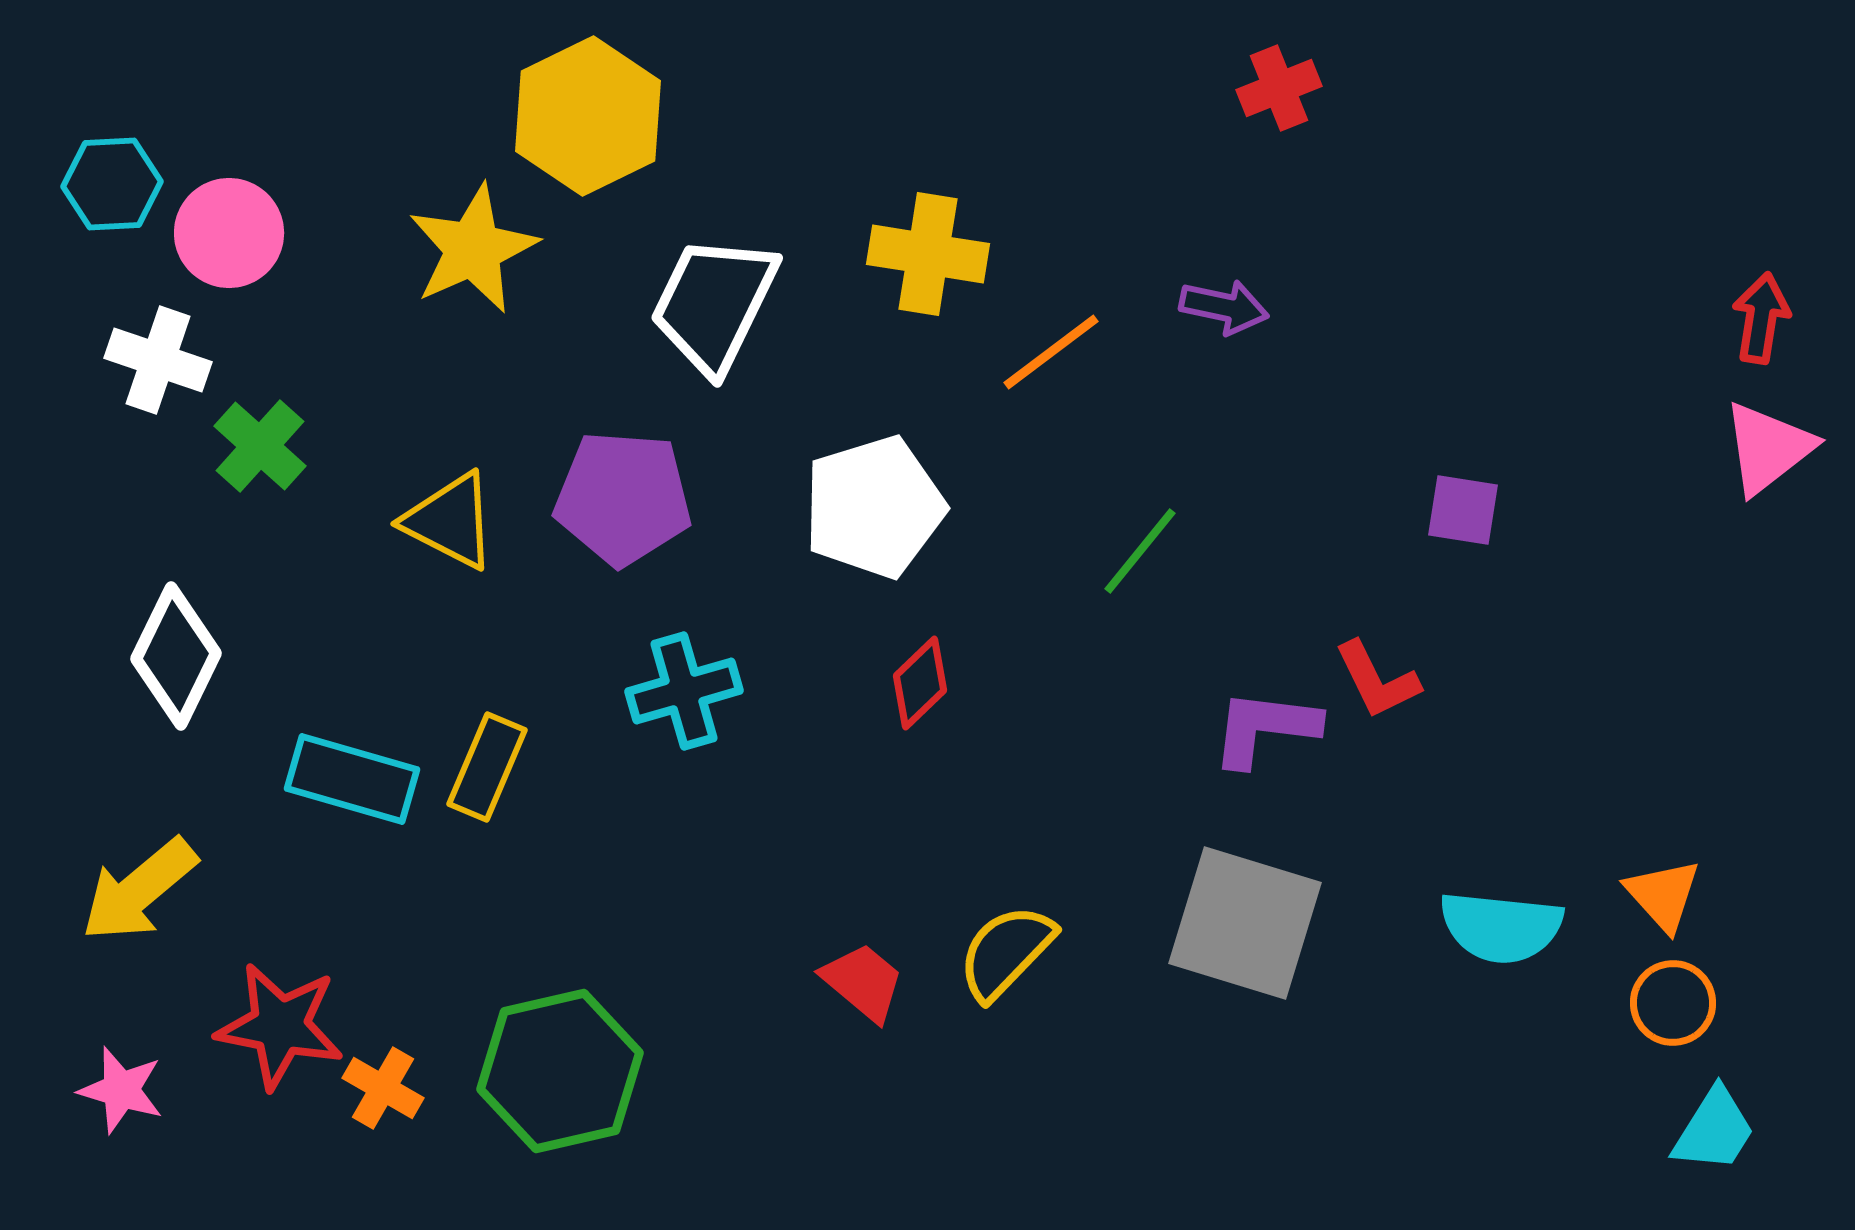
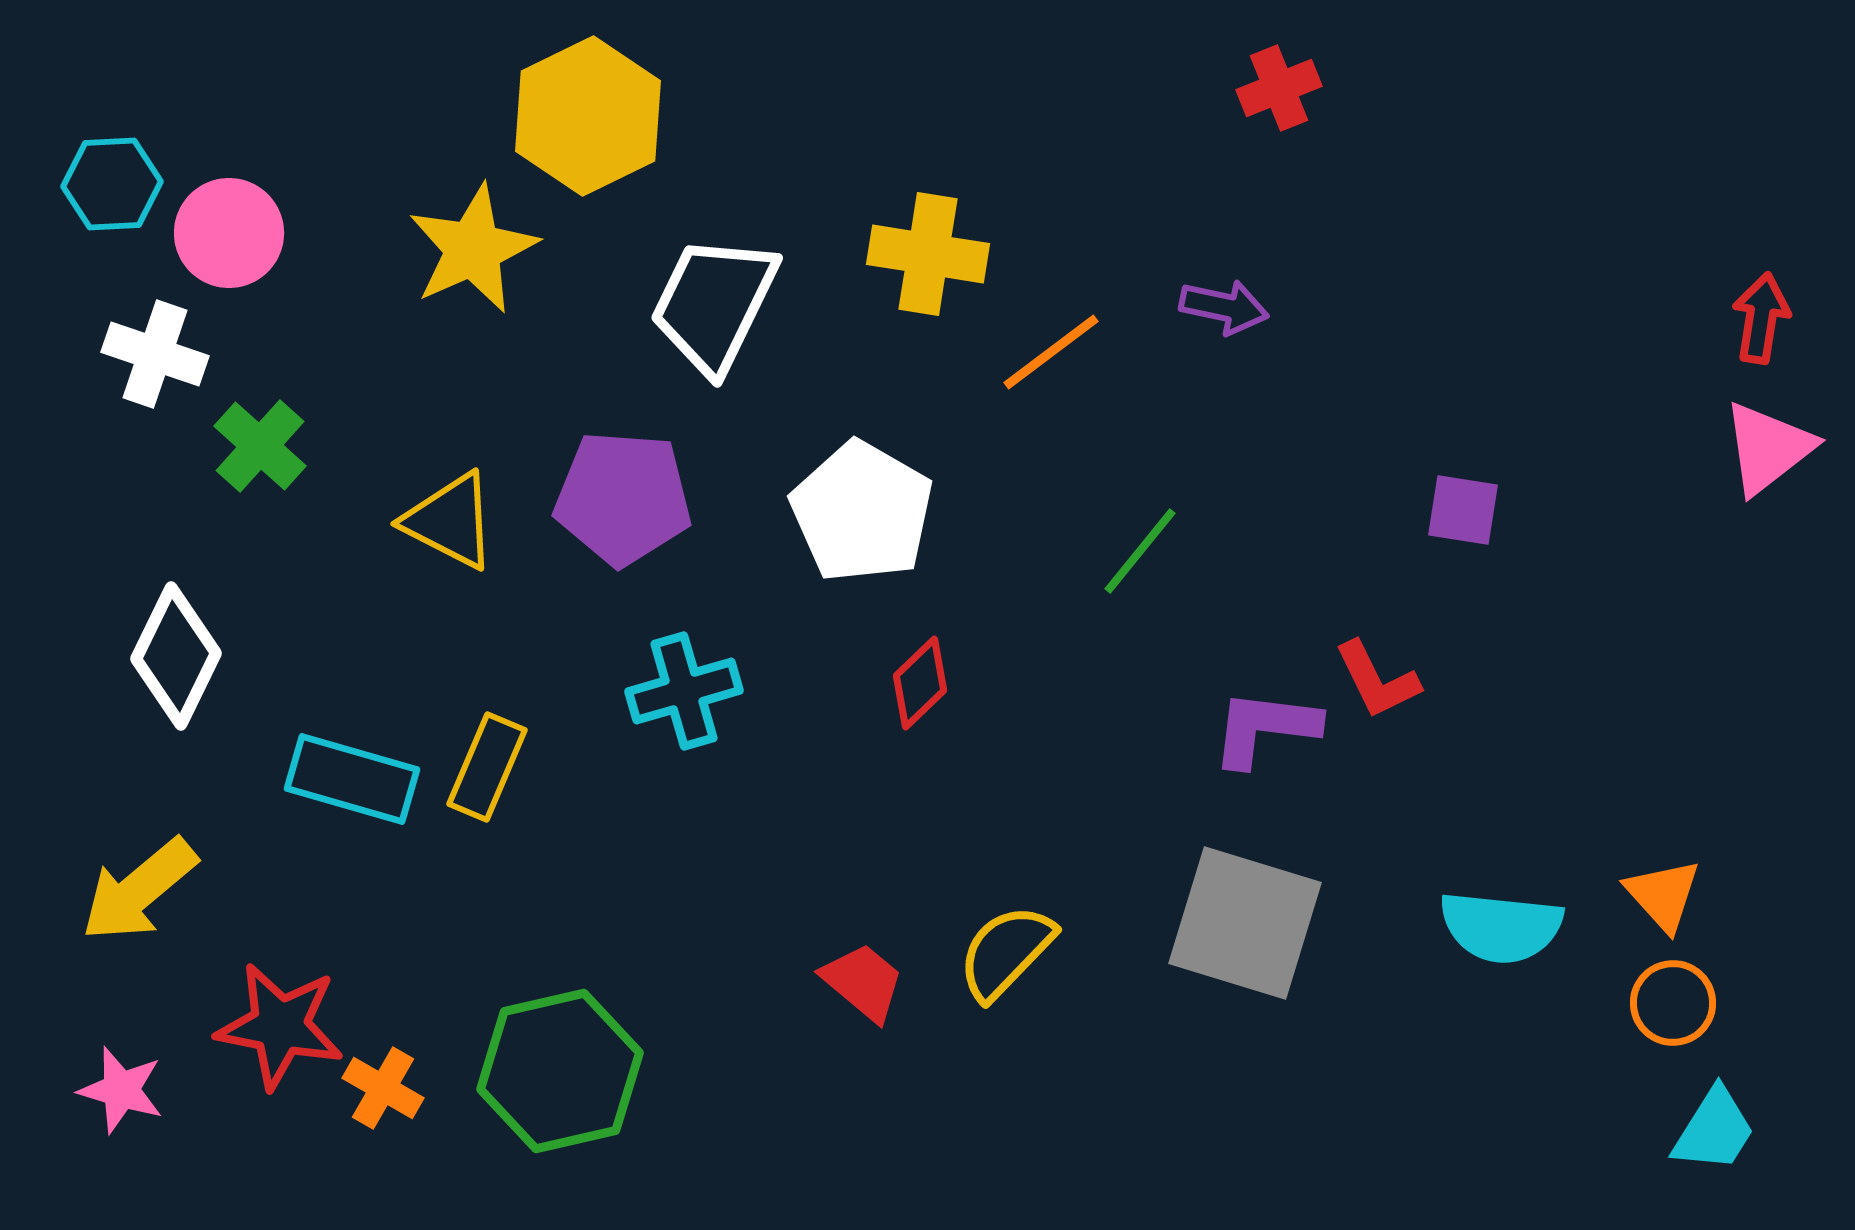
white cross: moved 3 px left, 6 px up
white pentagon: moved 12 px left, 5 px down; rotated 25 degrees counterclockwise
